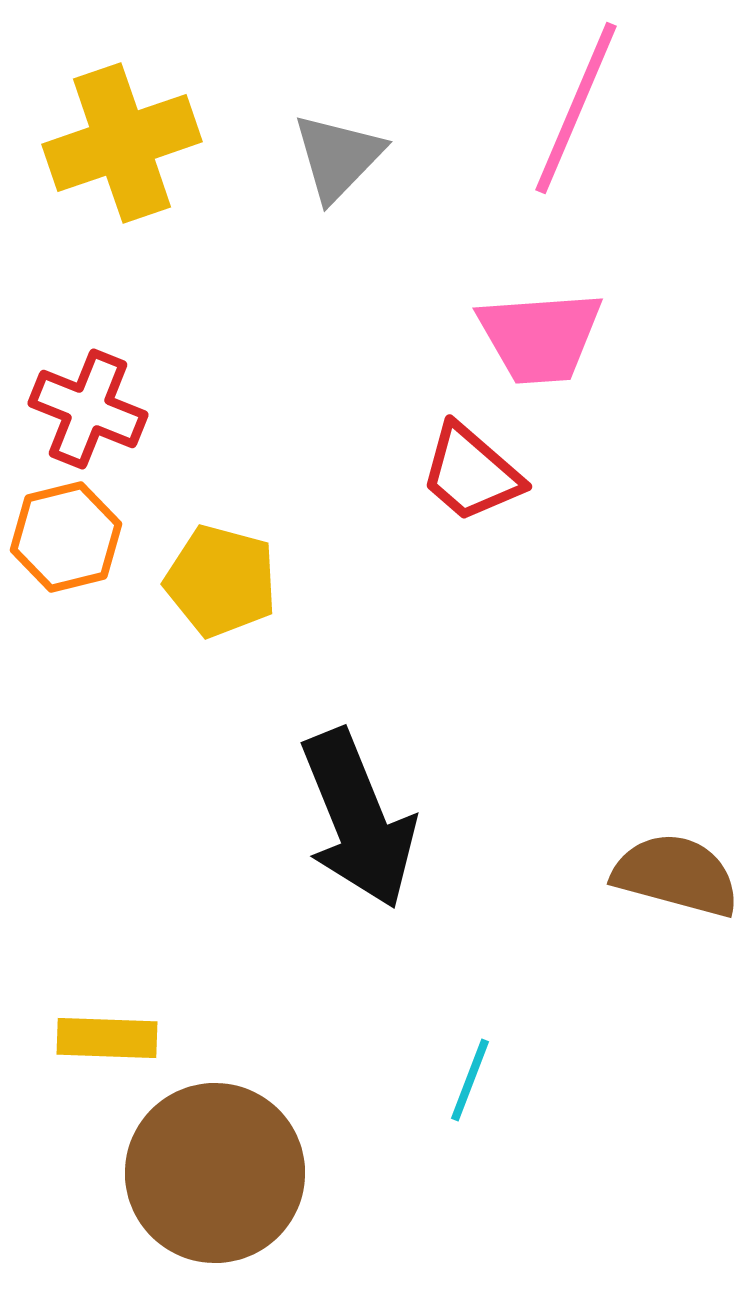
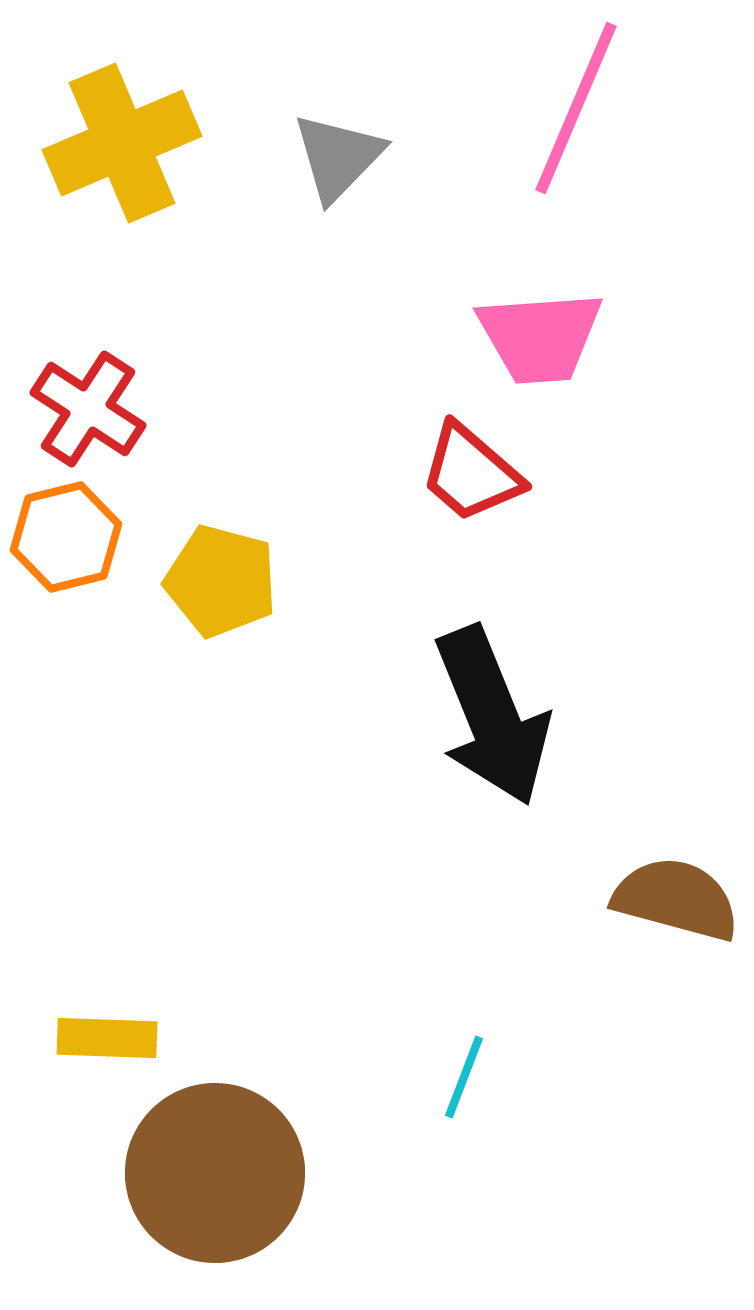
yellow cross: rotated 4 degrees counterclockwise
red cross: rotated 11 degrees clockwise
black arrow: moved 134 px right, 103 px up
brown semicircle: moved 24 px down
cyan line: moved 6 px left, 3 px up
